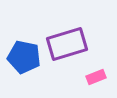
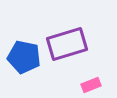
pink rectangle: moved 5 px left, 8 px down
